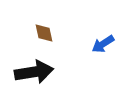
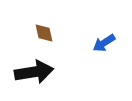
blue arrow: moved 1 px right, 1 px up
